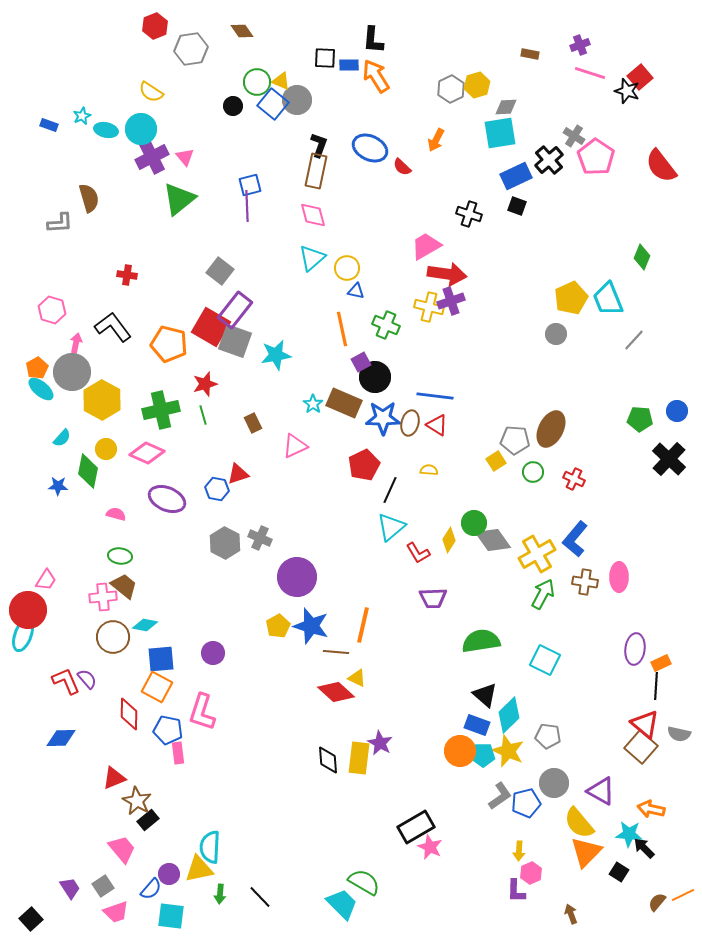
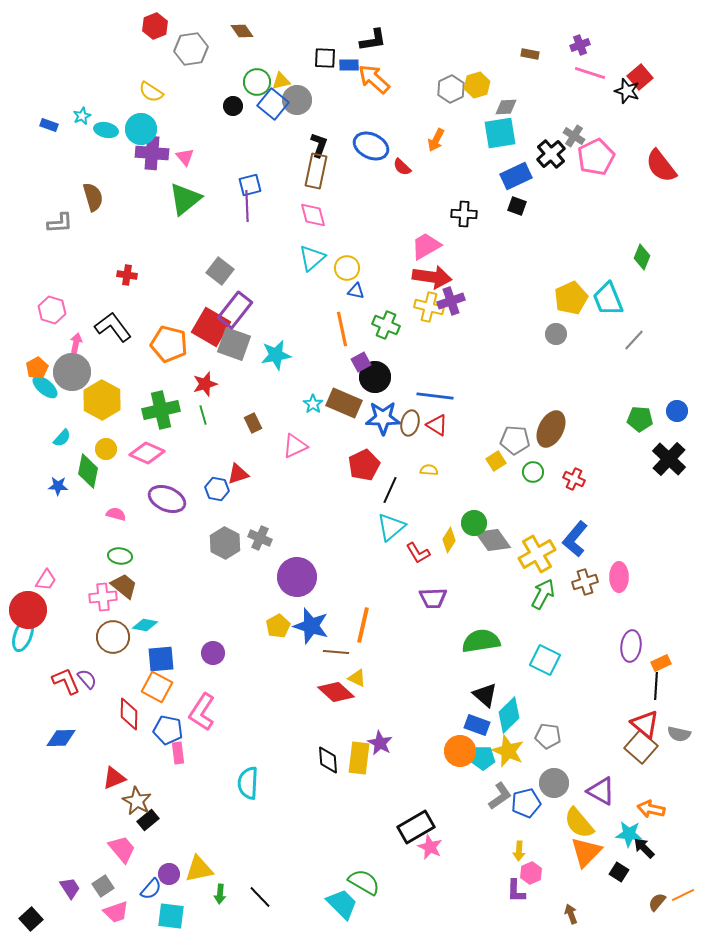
black L-shape at (373, 40): rotated 104 degrees counterclockwise
orange arrow at (376, 76): moved 2 px left, 3 px down; rotated 16 degrees counterclockwise
yellow triangle at (281, 81): rotated 36 degrees counterclockwise
blue ellipse at (370, 148): moved 1 px right, 2 px up
purple cross at (152, 157): moved 4 px up; rotated 32 degrees clockwise
pink pentagon at (596, 157): rotated 12 degrees clockwise
black cross at (549, 160): moved 2 px right, 6 px up
brown semicircle at (89, 198): moved 4 px right, 1 px up
green triangle at (179, 199): moved 6 px right
black cross at (469, 214): moved 5 px left; rotated 15 degrees counterclockwise
red arrow at (447, 274): moved 15 px left, 3 px down
gray square at (235, 341): moved 1 px left, 3 px down
cyan ellipse at (41, 389): moved 4 px right, 2 px up
brown cross at (585, 582): rotated 25 degrees counterclockwise
purple ellipse at (635, 649): moved 4 px left, 3 px up
pink L-shape at (202, 712): rotated 15 degrees clockwise
cyan pentagon at (483, 755): moved 3 px down
cyan semicircle at (210, 847): moved 38 px right, 64 px up
